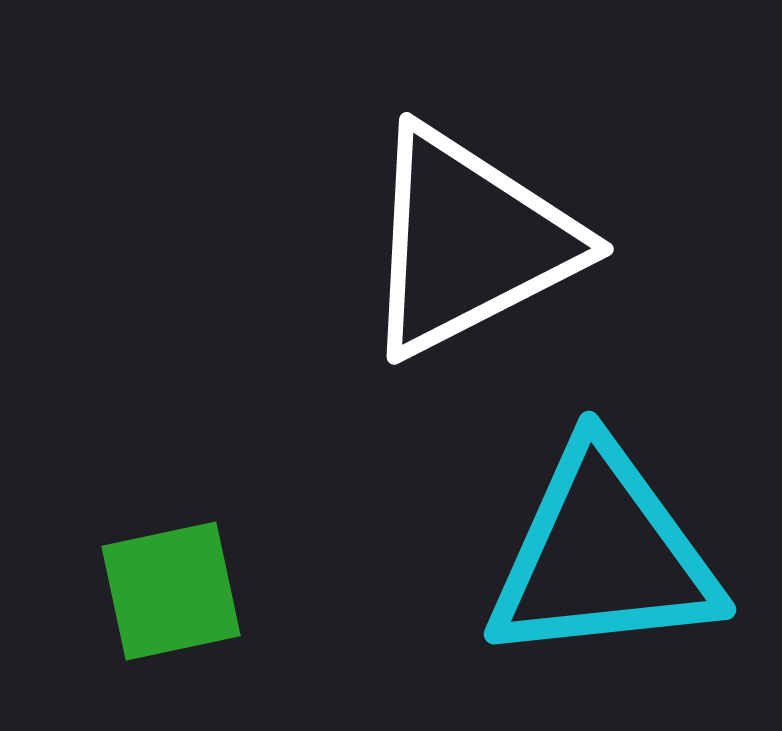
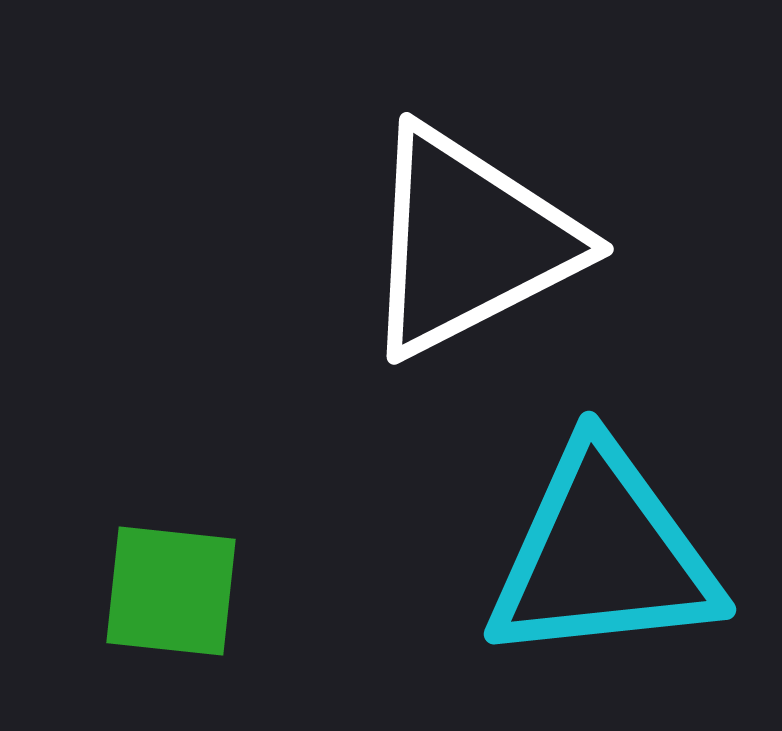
green square: rotated 18 degrees clockwise
